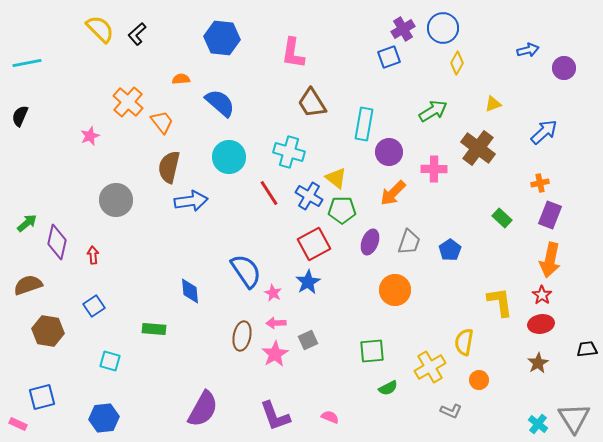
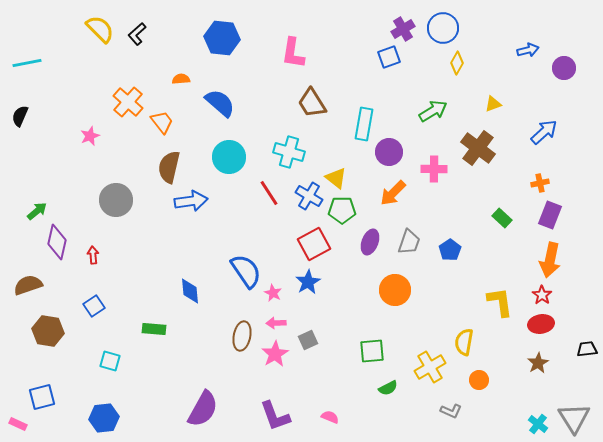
green arrow at (27, 223): moved 10 px right, 12 px up
